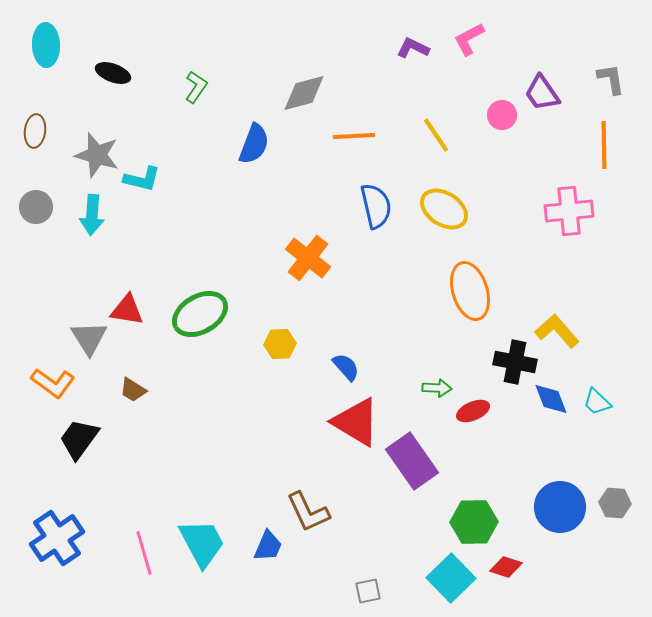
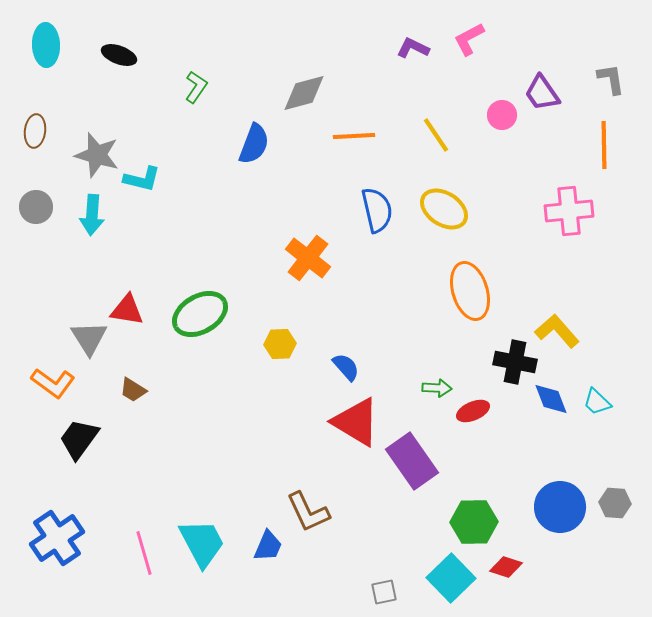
black ellipse at (113, 73): moved 6 px right, 18 px up
blue semicircle at (376, 206): moved 1 px right, 4 px down
gray square at (368, 591): moved 16 px right, 1 px down
